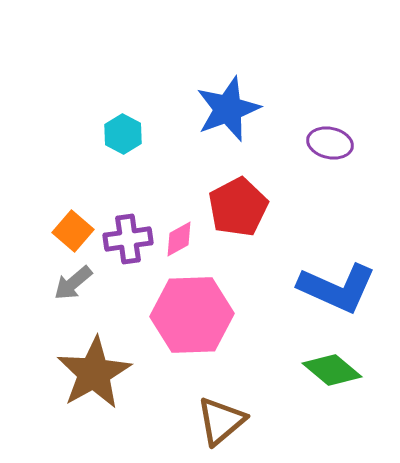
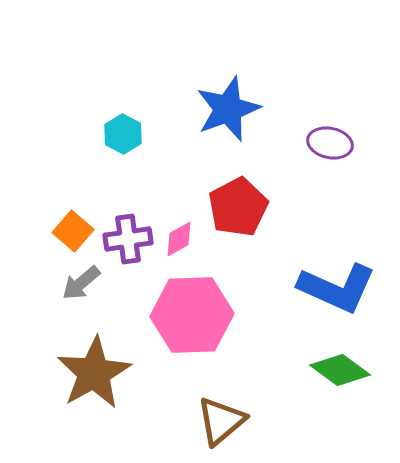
gray arrow: moved 8 px right
green diamond: moved 8 px right; rotated 4 degrees counterclockwise
